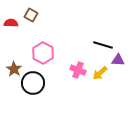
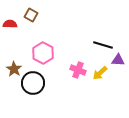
red semicircle: moved 1 px left, 1 px down
